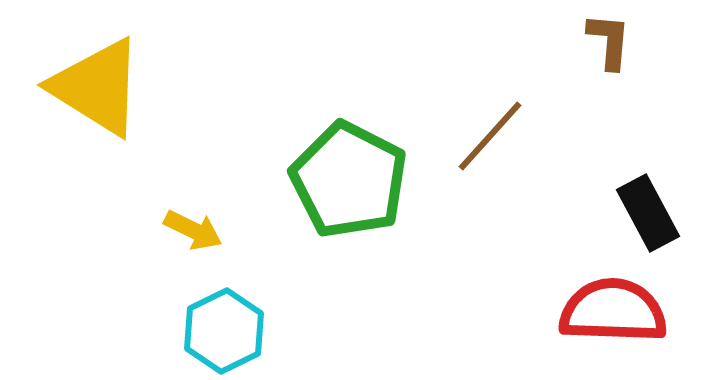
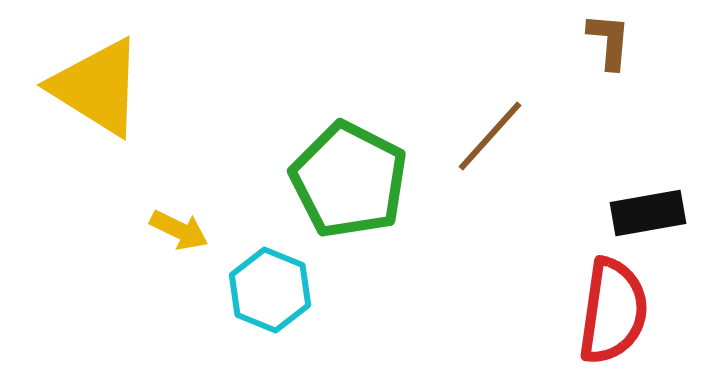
black rectangle: rotated 72 degrees counterclockwise
yellow arrow: moved 14 px left
red semicircle: rotated 96 degrees clockwise
cyan hexagon: moved 46 px right, 41 px up; rotated 12 degrees counterclockwise
